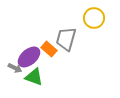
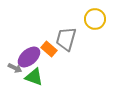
yellow circle: moved 1 px right, 1 px down
